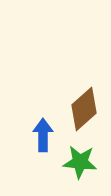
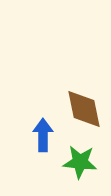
brown diamond: rotated 60 degrees counterclockwise
